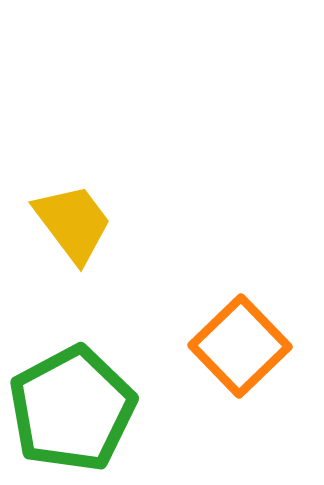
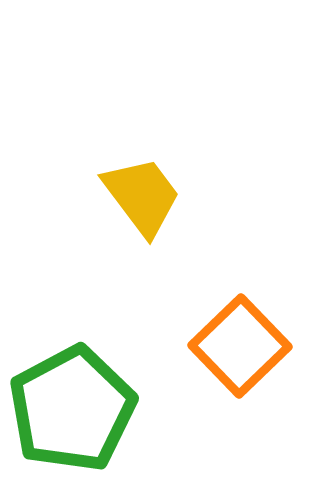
yellow trapezoid: moved 69 px right, 27 px up
